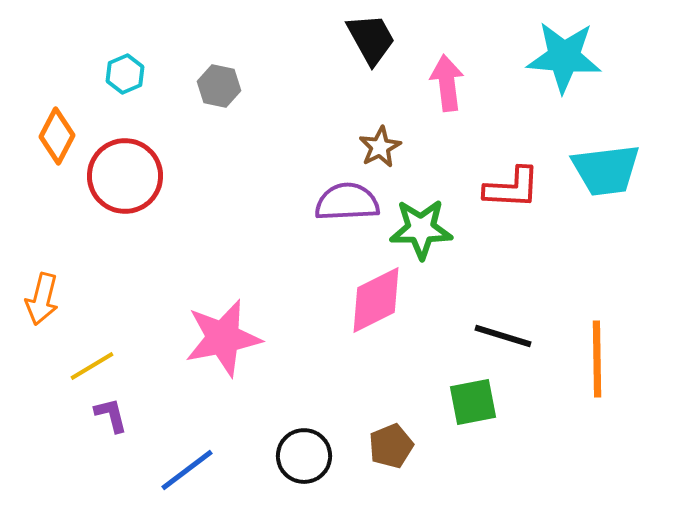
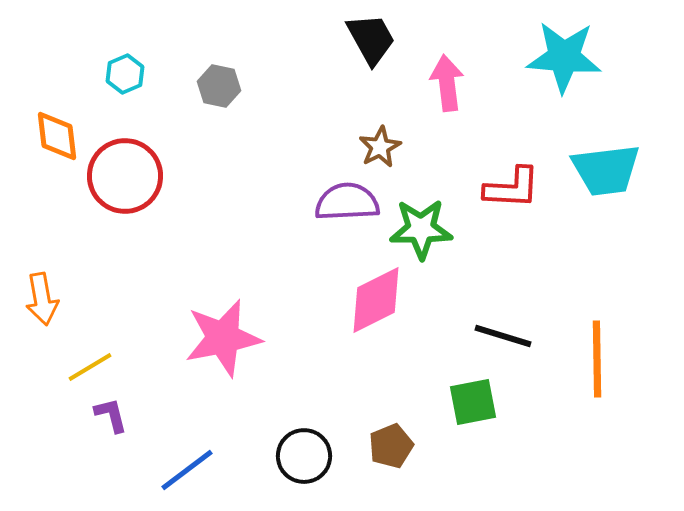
orange diamond: rotated 34 degrees counterclockwise
orange arrow: rotated 24 degrees counterclockwise
yellow line: moved 2 px left, 1 px down
